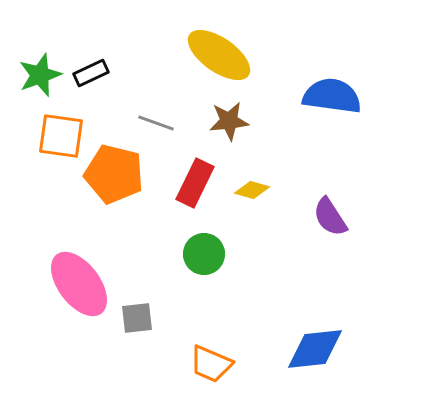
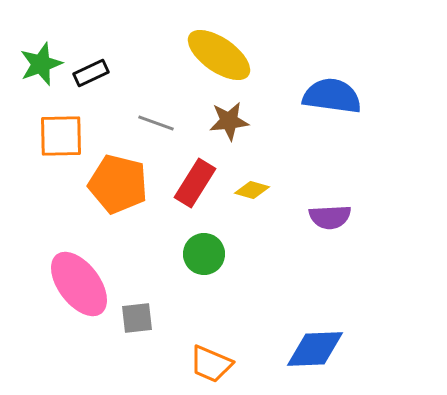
green star: moved 1 px right, 11 px up
orange square: rotated 9 degrees counterclockwise
orange pentagon: moved 4 px right, 10 px down
red rectangle: rotated 6 degrees clockwise
purple semicircle: rotated 60 degrees counterclockwise
blue diamond: rotated 4 degrees clockwise
